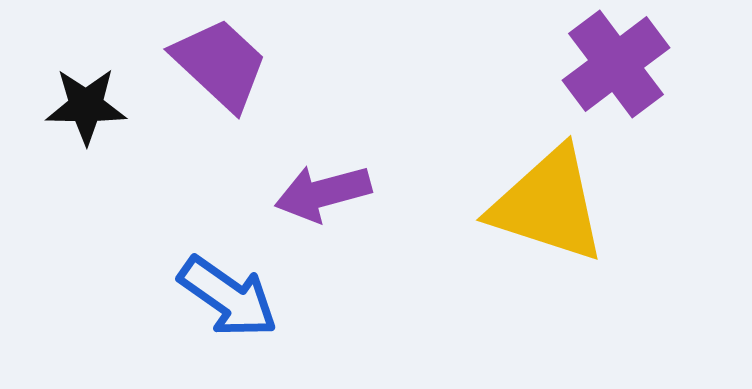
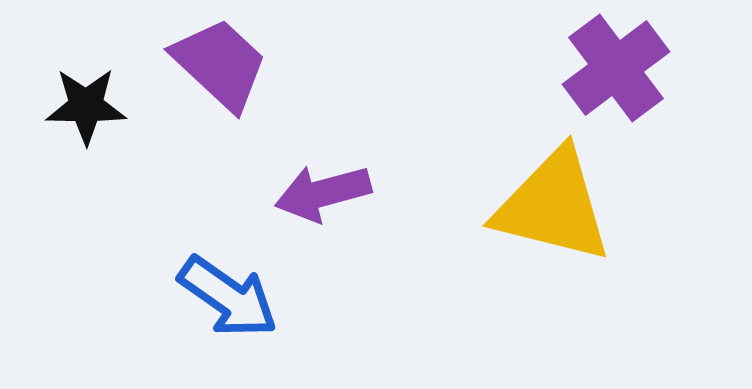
purple cross: moved 4 px down
yellow triangle: moved 5 px right, 1 px down; rotated 4 degrees counterclockwise
